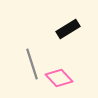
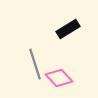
gray line: moved 3 px right
